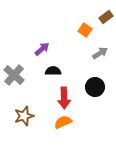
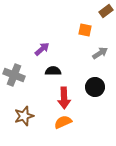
brown rectangle: moved 6 px up
orange square: rotated 24 degrees counterclockwise
gray cross: rotated 20 degrees counterclockwise
